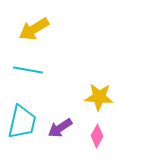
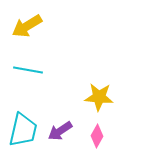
yellow arrow: moved 7 px left, 3 px up
cyan trapezoid: moved 1 px right, 8 px down
purple arrow: moved 3 px down
